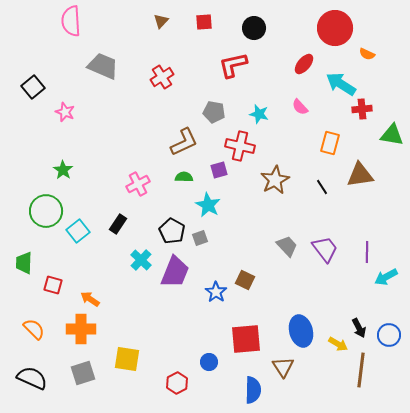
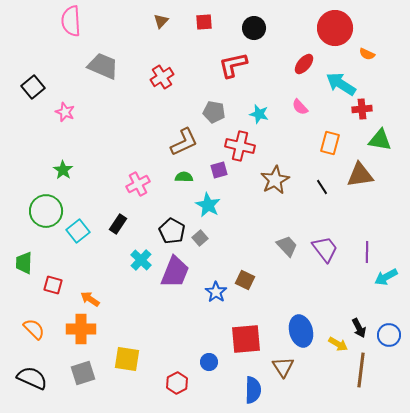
green triangle at (392, 135): moved 12 px left, 5 px down
gray square at (200, 238): rotated 21 degrees counterclockwise
